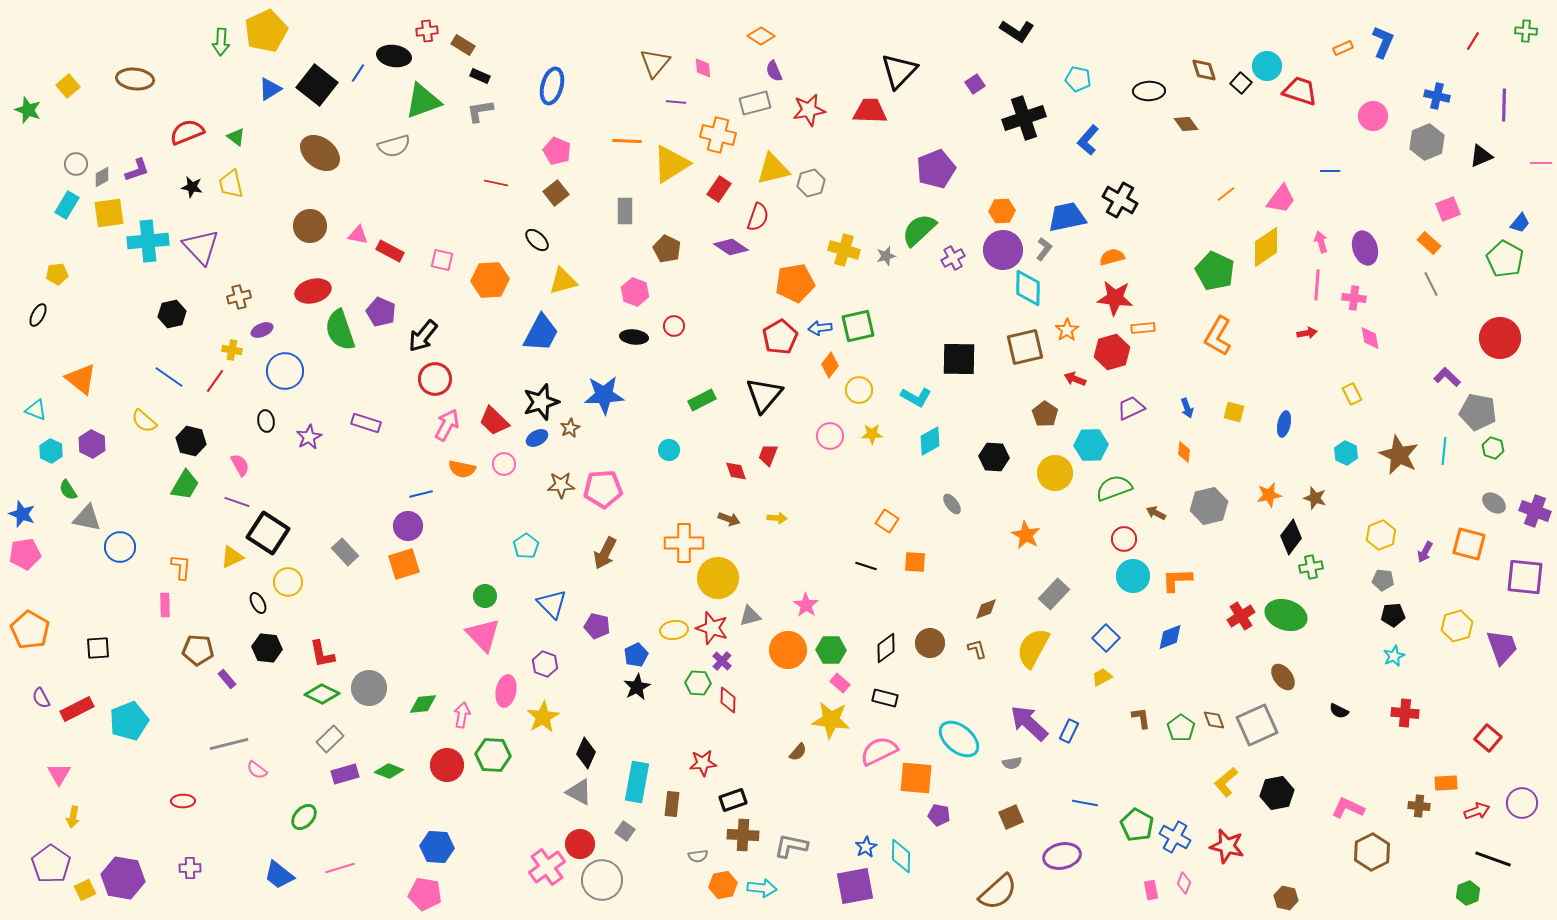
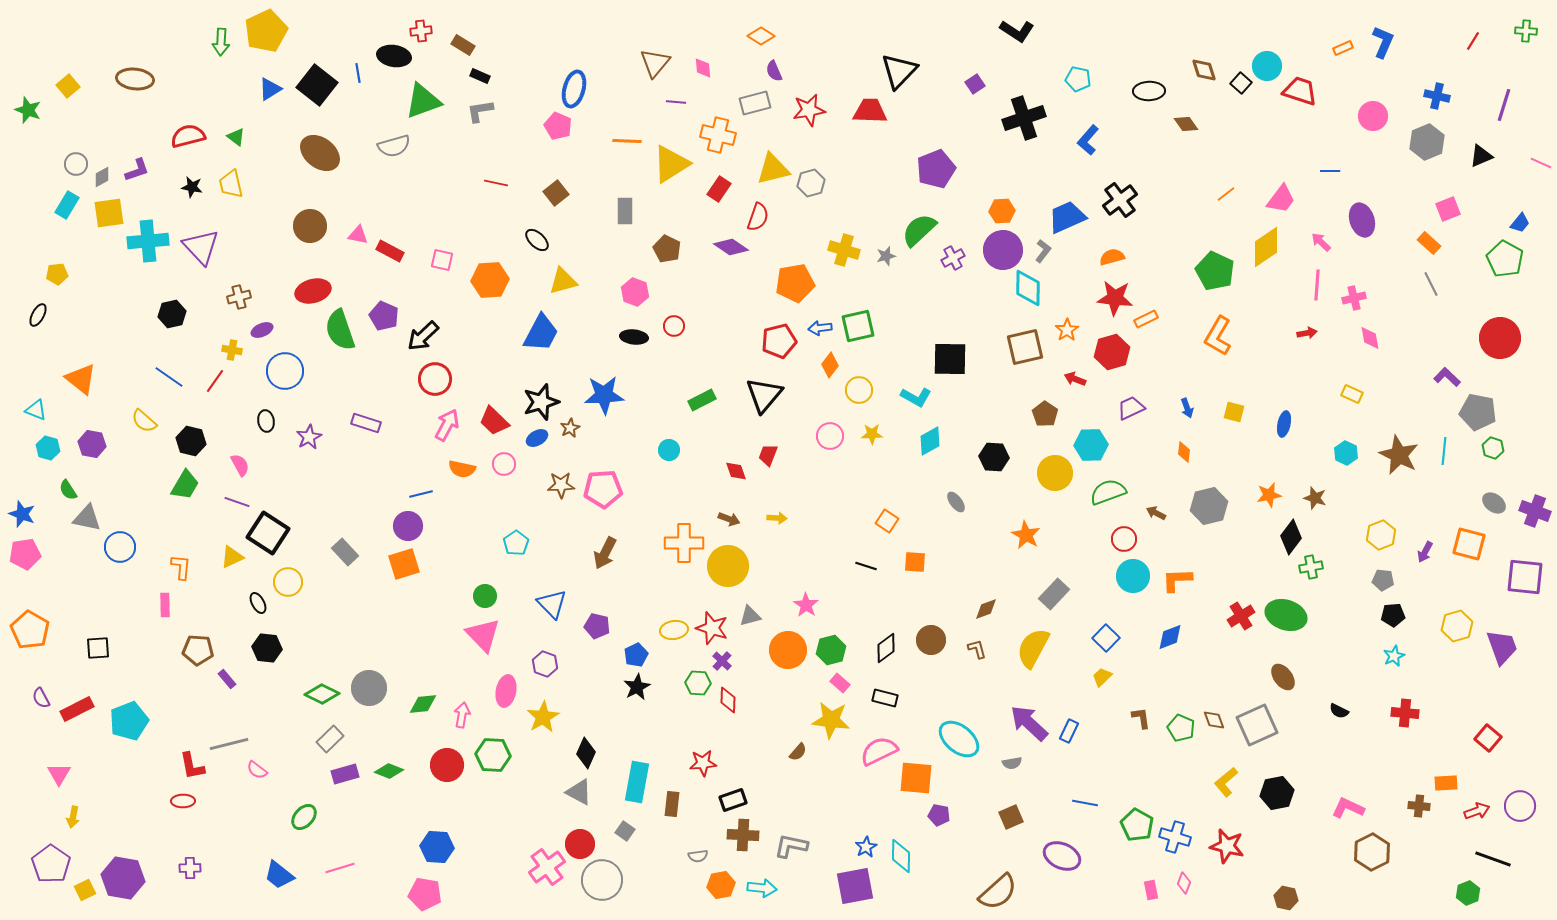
red cross at (427, 31): moved 6 px left
blue line at (358, 73): rotated 42 degrees counterclockwise
blue ellipse at (552, 86): moved 22 px right, 3 px down
purple line at (1504, 105): rotated 16 degrees clockwise
red semicircle at (187, 132): moved 1 px right, 4 px down; rotated 8 degrees clockwise
pink pentagon at (557, 151): moved 1 px right, 25 px up
pink line at (1541, 163): rotated 25 degrees clockwise
black cross at (1120, 200): rotated 24 degrees clockwise
blue trapezoid at (1067, 217): rotated 12 degrees counterclockwise
pink arrow at (1321, 242): rotated 30 degrees counterclockwise
purple ellipse at (1365, 248): moved 3 px left, 28 px up
gray L-shape at (1044, 249): moved 1 px left, 2 px down
pink cross at (1354, 298): rotated 20 degrees counterclockwise
purple pentagon at (381, 312): moved 3 px right, 4 px down
orange rectangle at (1143, 328): moved 3 px right, 9 px up; rotated 20 degrees counterclockwise
black arrow at (423, 336): rotated 8 degrees clockwise
red pentagon at (780, 337): moved 1 px left, 4 px down; rotated 16 degrees clockwise
black square at (959, 359): moved 9 px left
yellow rectangle at (1352, 394): rotated 40 degrees counterclockwise
purple hexagon at (92, 444): rotated 16 degrees counterclockwise
cyan hexagon at (51, 451): moved 3 px left, 3 px up; rotated 10 degrees counterclockwise
green semicircle at (1114, 488): moved 6 px left, 4 px down
gray ellipse at (952, 504): moved 4 px right, 2 px up
cyan pentagon at (526, 546): moved 10 px left, 3 px up
yellow circle at (718, 578): moved 10 px right, 12 px up
brown circle at (930, 643): moved 1 px right, 3 px up
green hexagon at (831, 650): rotated 16 degrees counterclockwise
red L-shape at (322, 654): moved 130 px left, 112 px down
yellow trapezoid at (1102, 677): rotated 15 degrees counterclockwise
green pentagon at (1181, 728): rotated 12 degrees counterclockwise
purple circle at (1522, 803): moved 2 px left, 3 px down
blue cross at (1175, 837): rotated 12 degrees counterclockwise
purple ellipse at (1062, 856): rotated 36 degrees clockwise
orange hexagon at (723, 885): moved 2 px left
